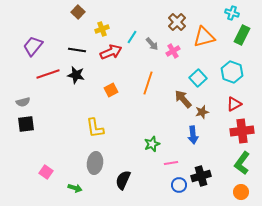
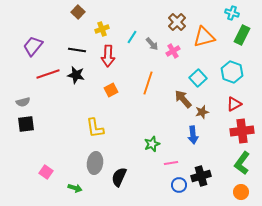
red arrow: moved 3 px left, 4 px down; rotated 115 degrees clockwise
black semicircle: moved 4 px left, 3 px up
